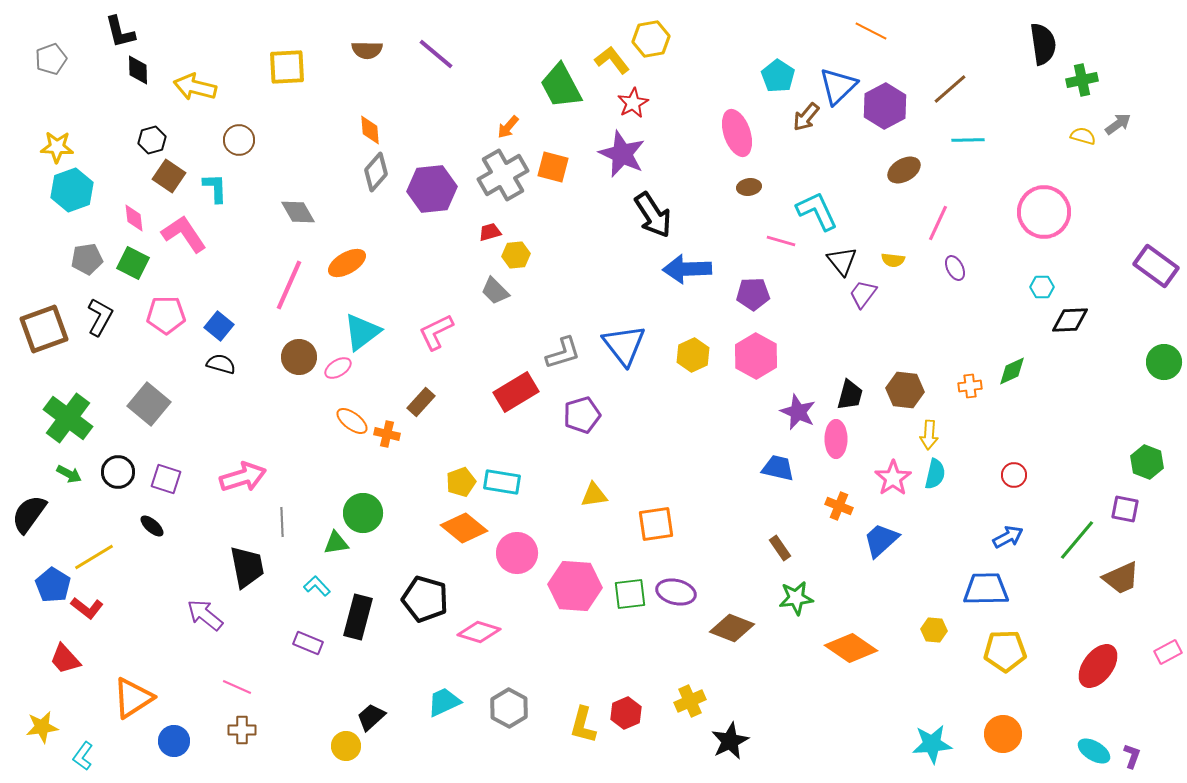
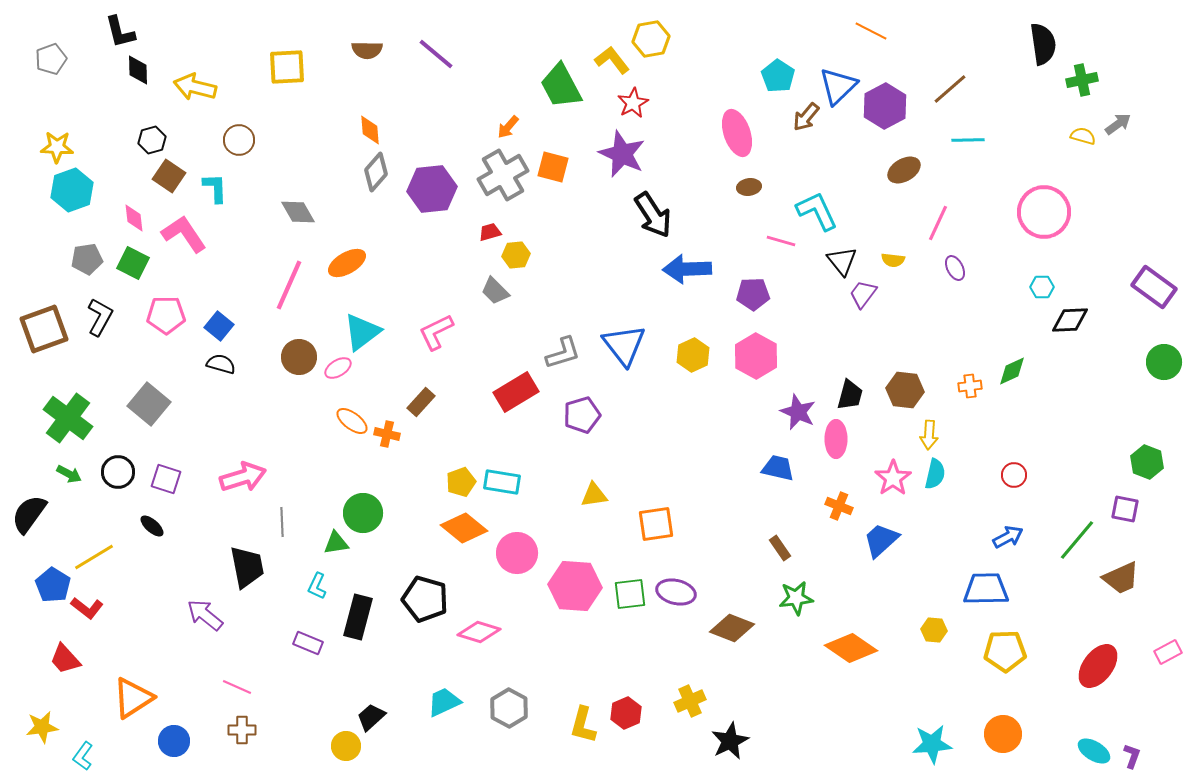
purple rectangle at (1156, 266): moved 2 px left, 21 px down
cyan L-shape at (317, 586): rotated 112 degrees counterclockwise
